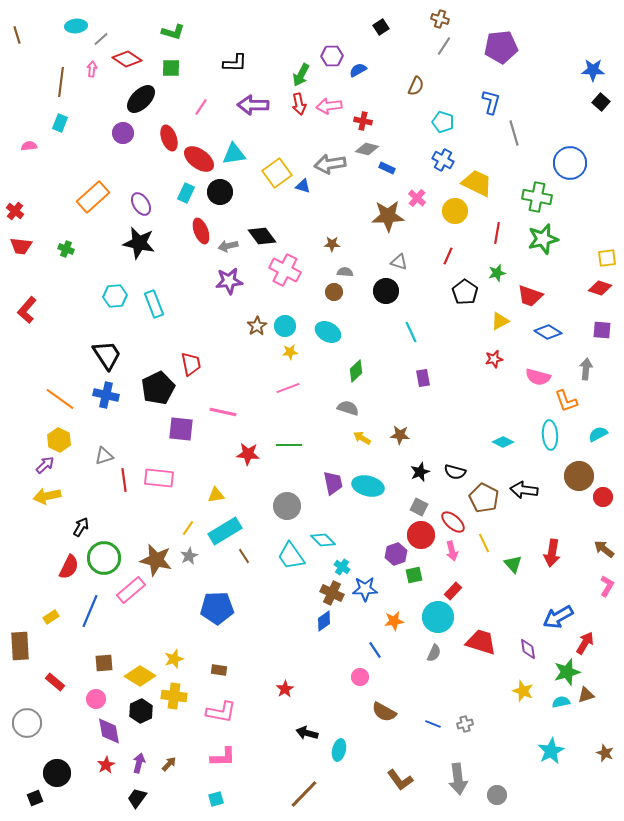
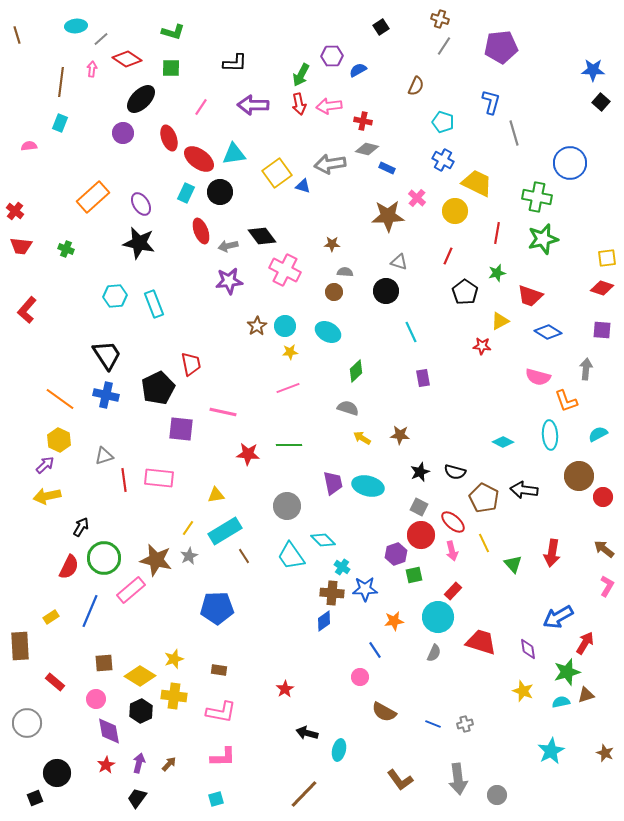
red diamond at (600, 288): moved 2 px right
red star at (494, 359): moved 12 px left, 13 px up; rotated 18 degrees clockwise
brown cross at (332, 593): rotated 20 degrees counterclockwise
